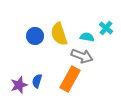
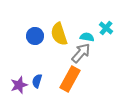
gray arrow: moved 1 px left, 3 px up; rotated 70 degrees counterclockwise
